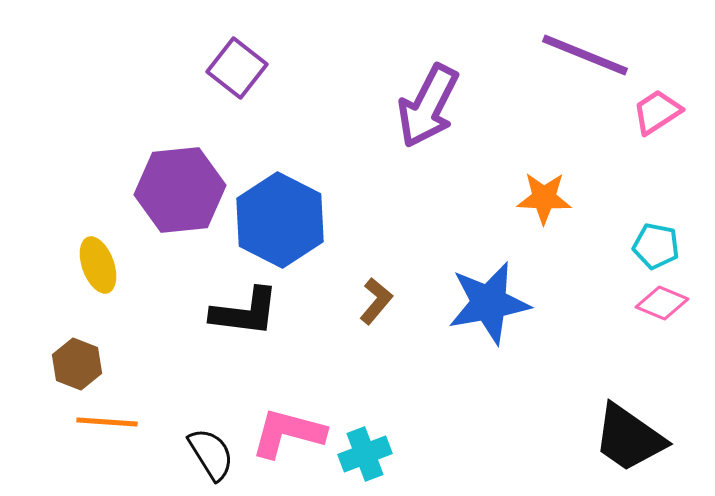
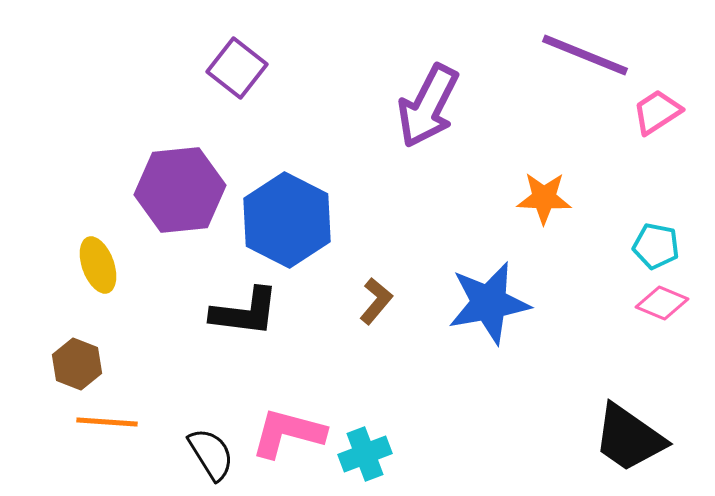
blue hexagon: moved 7 px right
